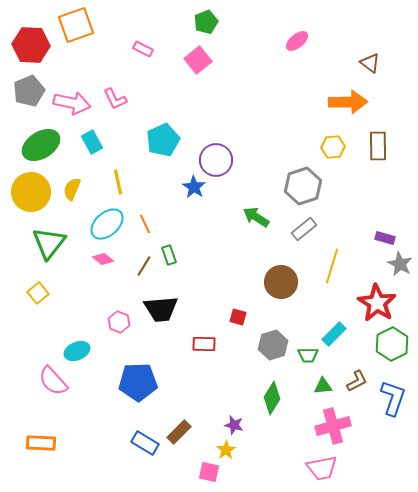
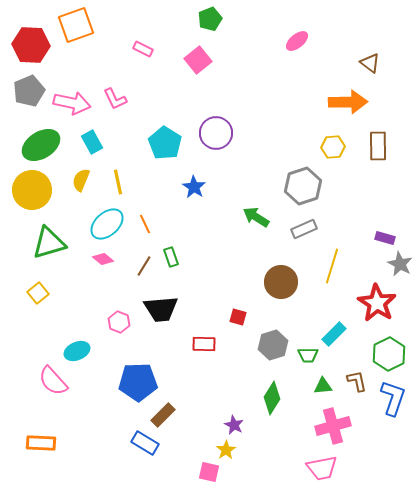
green pentagon at (206, 22): moved 4 px right, 3 px up
cyan pentagon at (163, 140): moved 2 px right, 3 px down; rotated 16 degrees counterclockwise
purple circle at (216, 160): moved 27 px up
yellow semicircle at (72, 189): moved 9 px right, 9 px up
yellow circle at (31, 192): moved 1 px right, 2 px up
gray rectangle at (304, 229): rotated 15 degrees clockwise
green triangle at (49, 243): rotated 36 degrees clockwise
green rectangle at (169, 255): moved 2 px right, 2 px down
green hexagon at (392, 344): moved 3 px left, 10 px down
brown L-shape at (357, 381): rotated 75 degrees counterclockwise
purple star at (234, 425): rotated 12 degrees clockwise
brown rectangle at (179, 432): moved 16 px left, 17 px up
